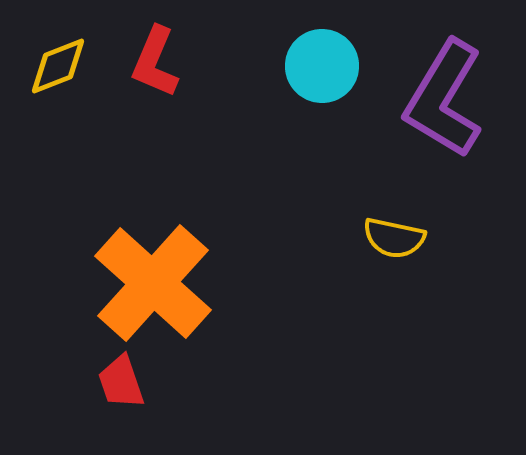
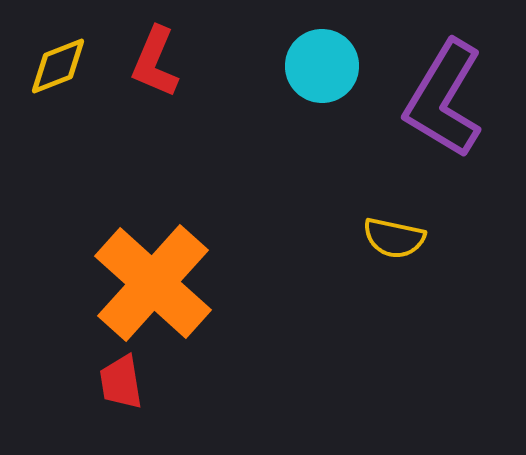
red trapezoid: rotated 10 degrees clockwise
